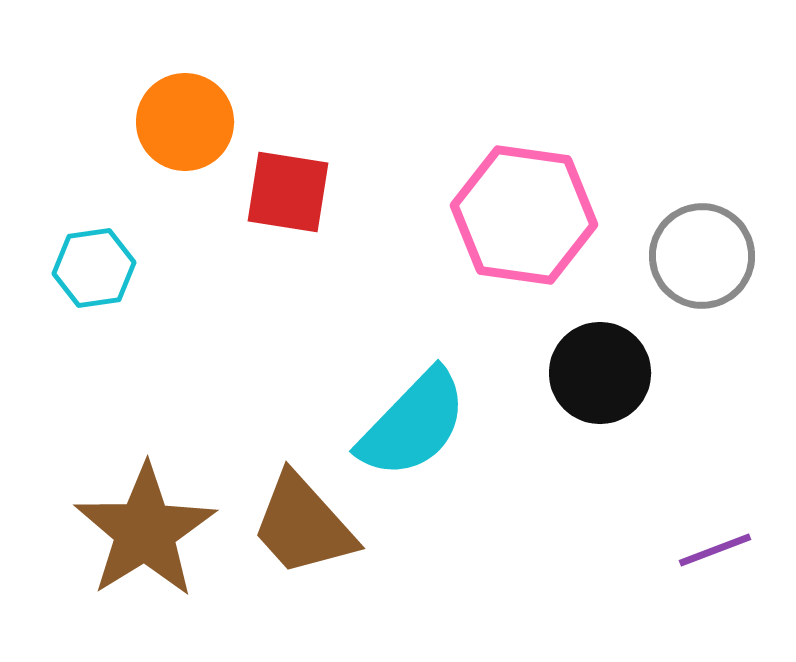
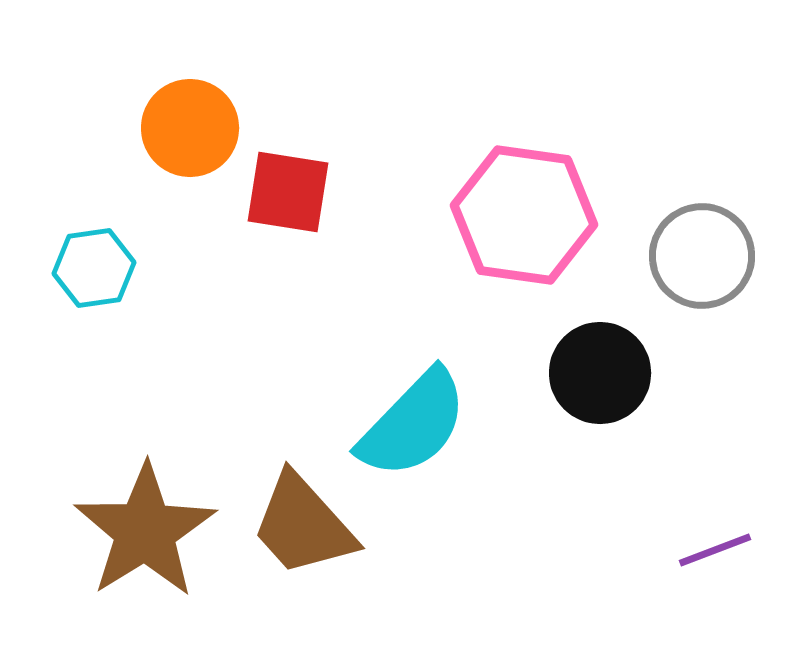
orange circle: moved 5 px right, 6 px down
